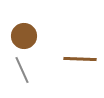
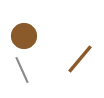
brown line: rotated 52 degrees counterclockwise
